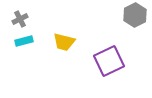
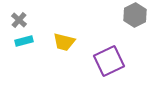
gray cross: moved 1 px left, 1 px down; rotated 21 degrees counterclockwise
